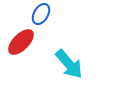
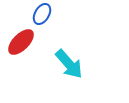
blue ellipse: moved 1 px right
